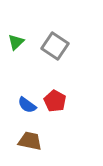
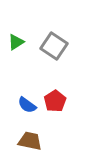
green triangle: rotated 12 degrees clockwise
gray square: moved 1 px left
red pentagon: rotated 10 degrees clockwise
